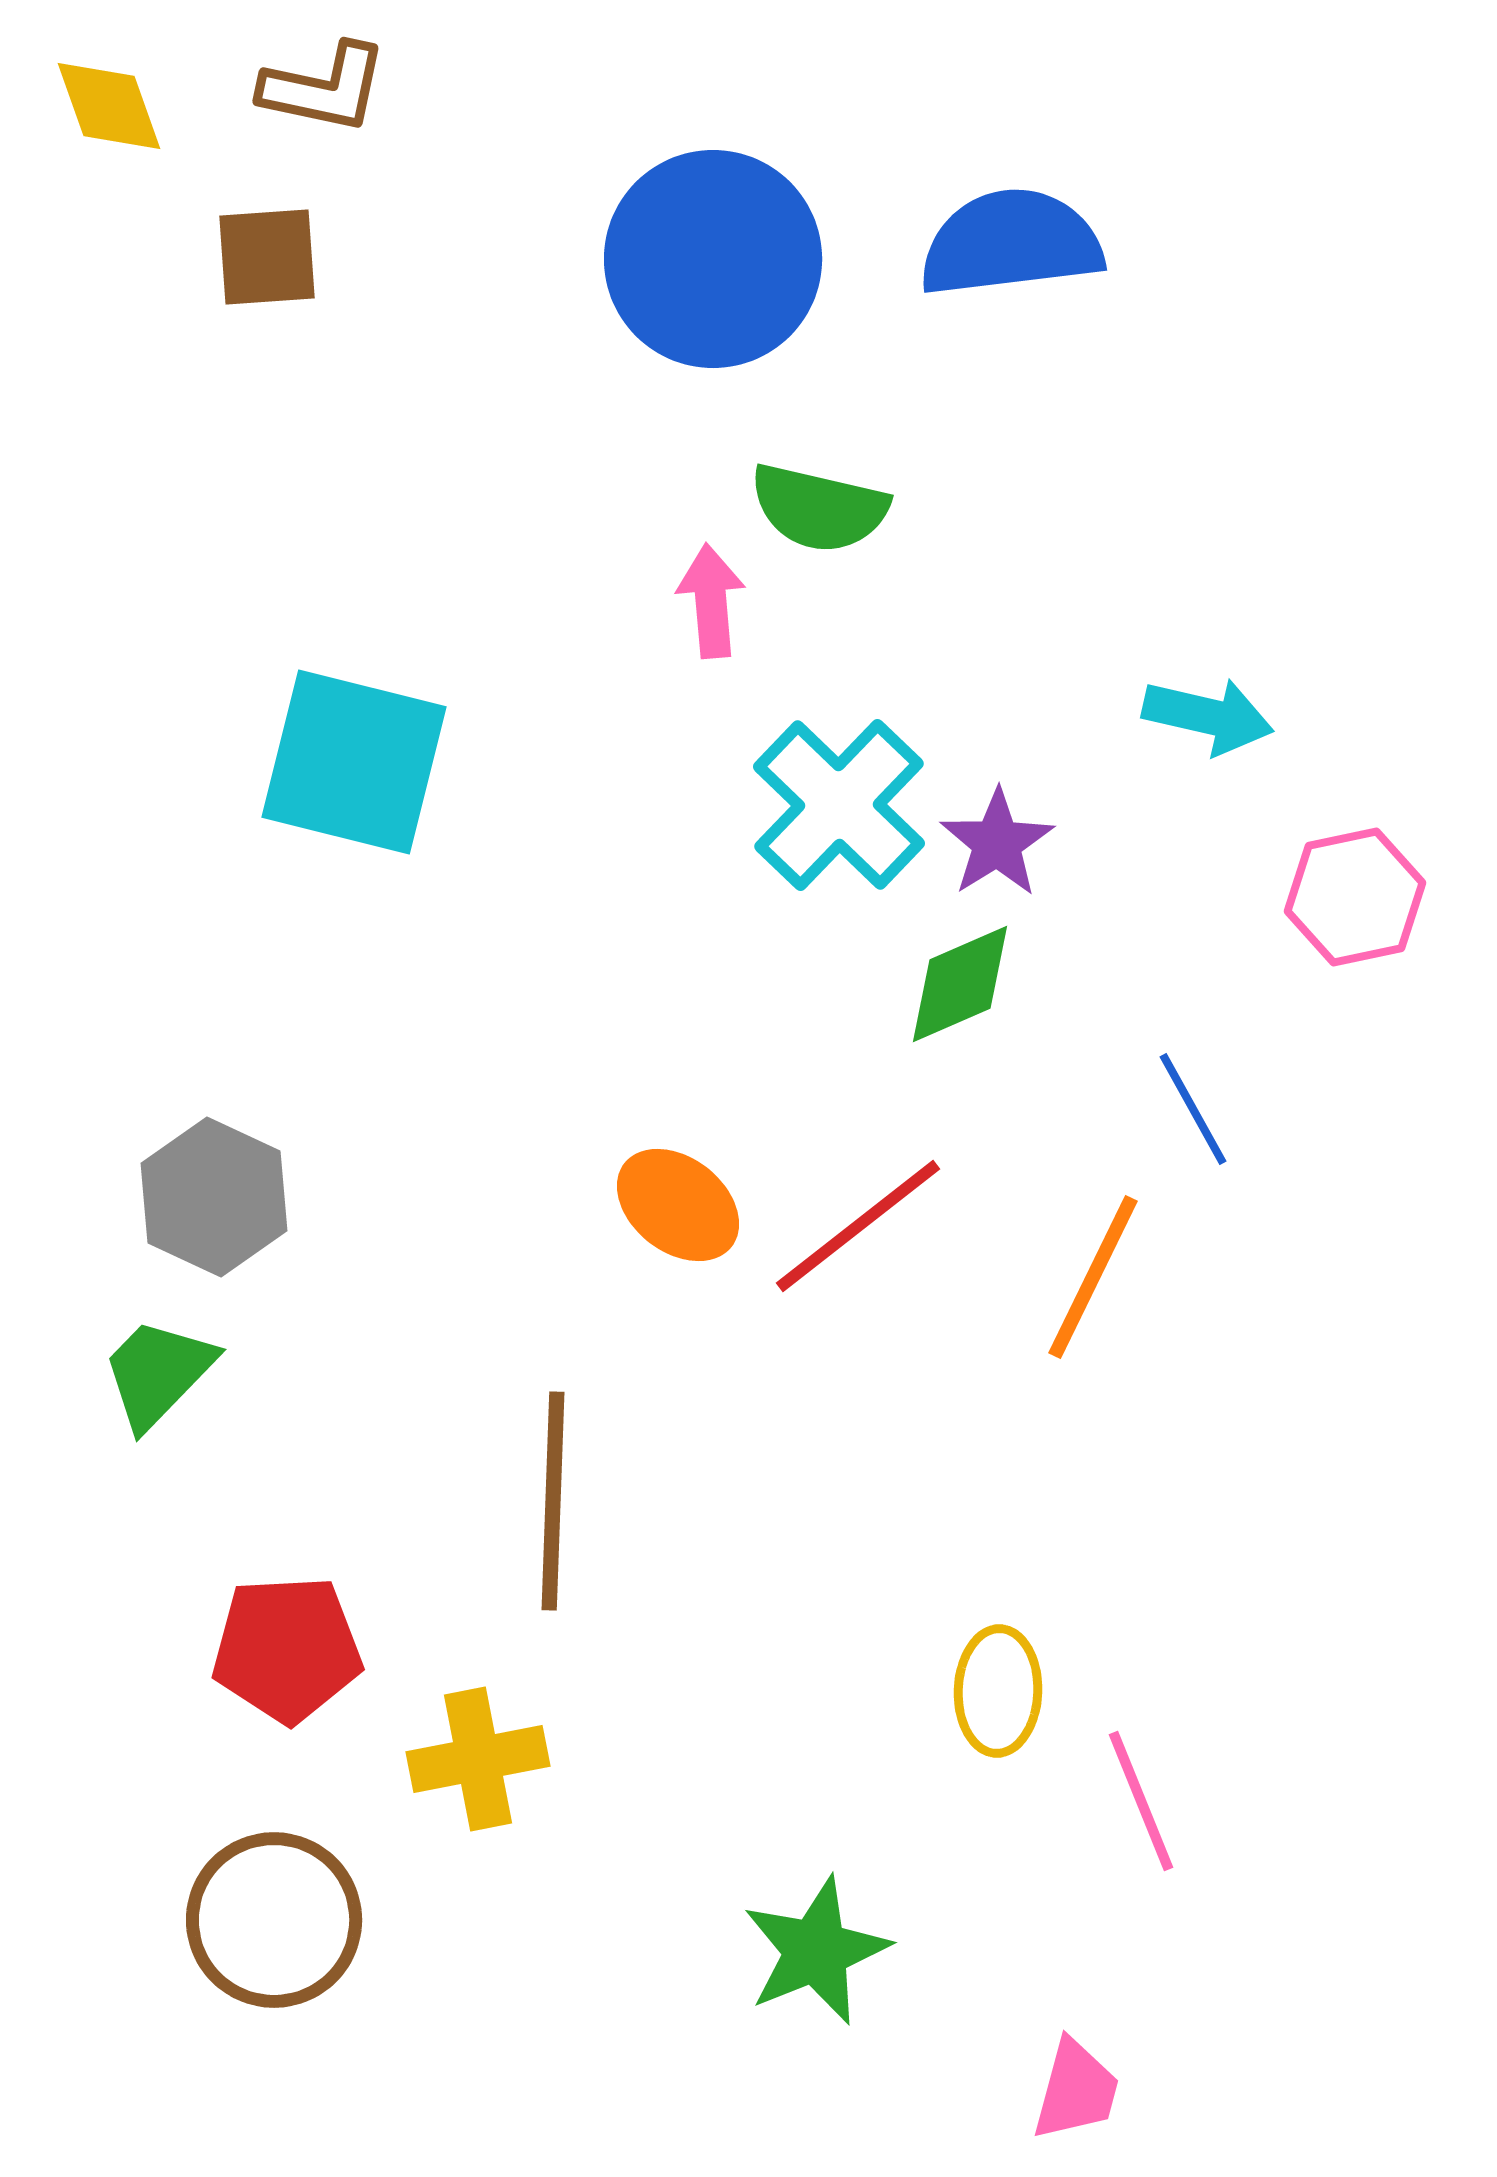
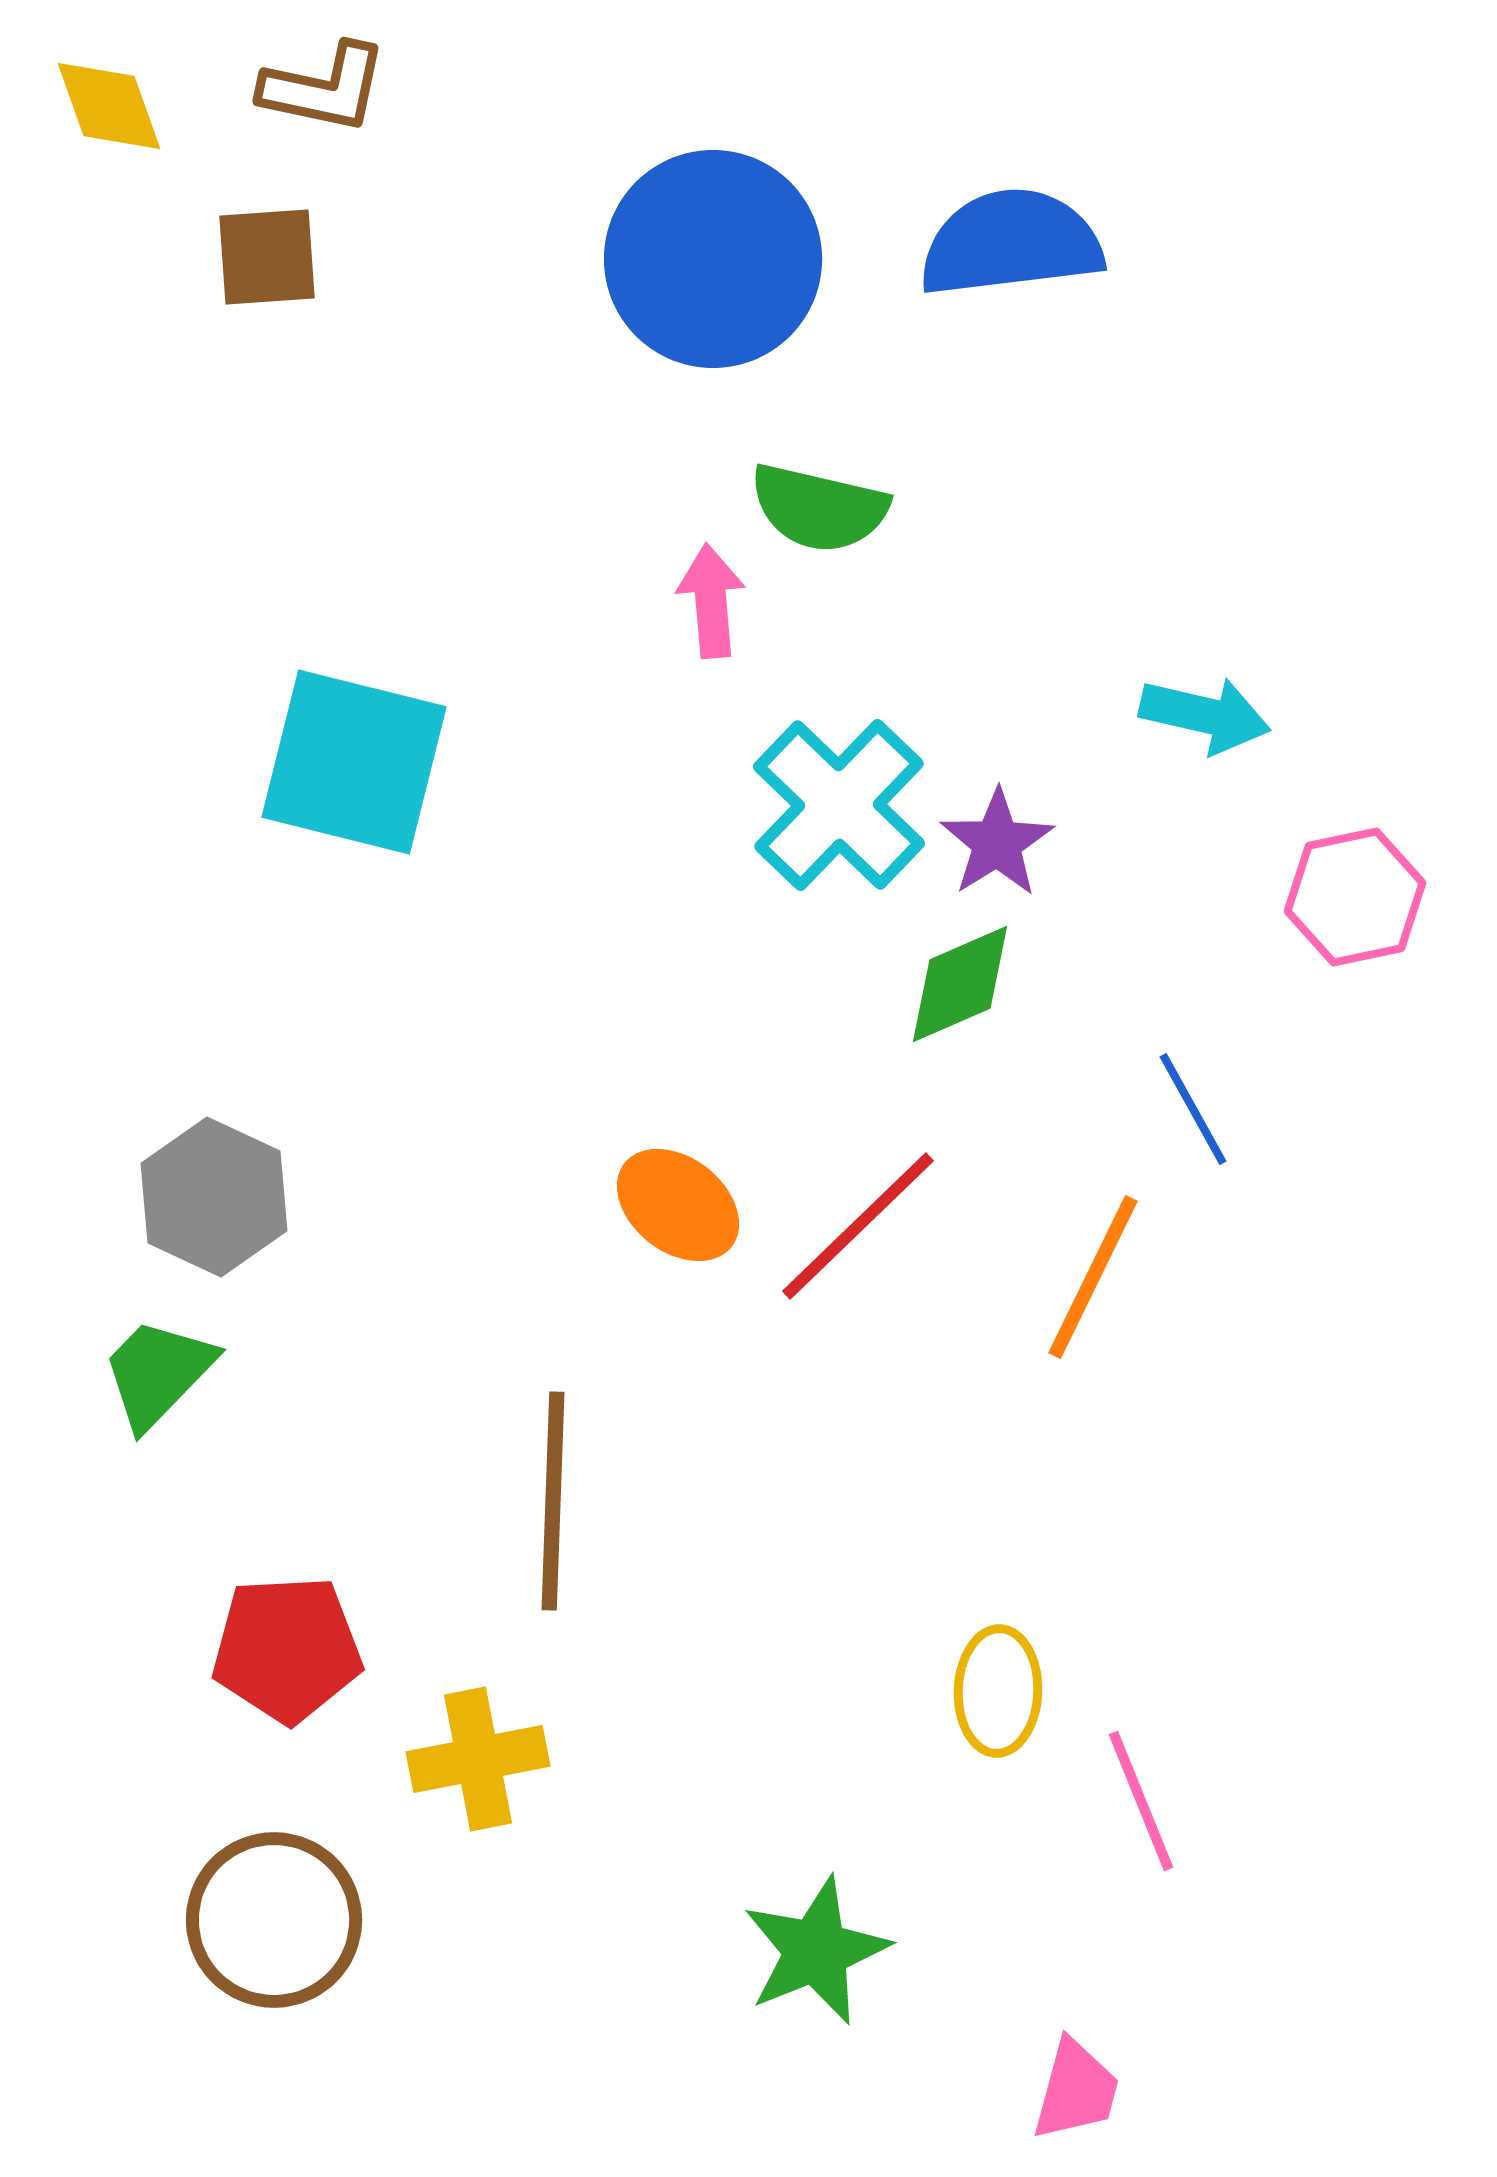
cyan arrow: moved 3 px left, 1 px up
red line: rotated 6 degrees counterclockwise
